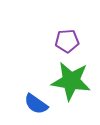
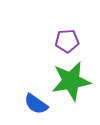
green star: rotated 18 degrees counterclockwise
